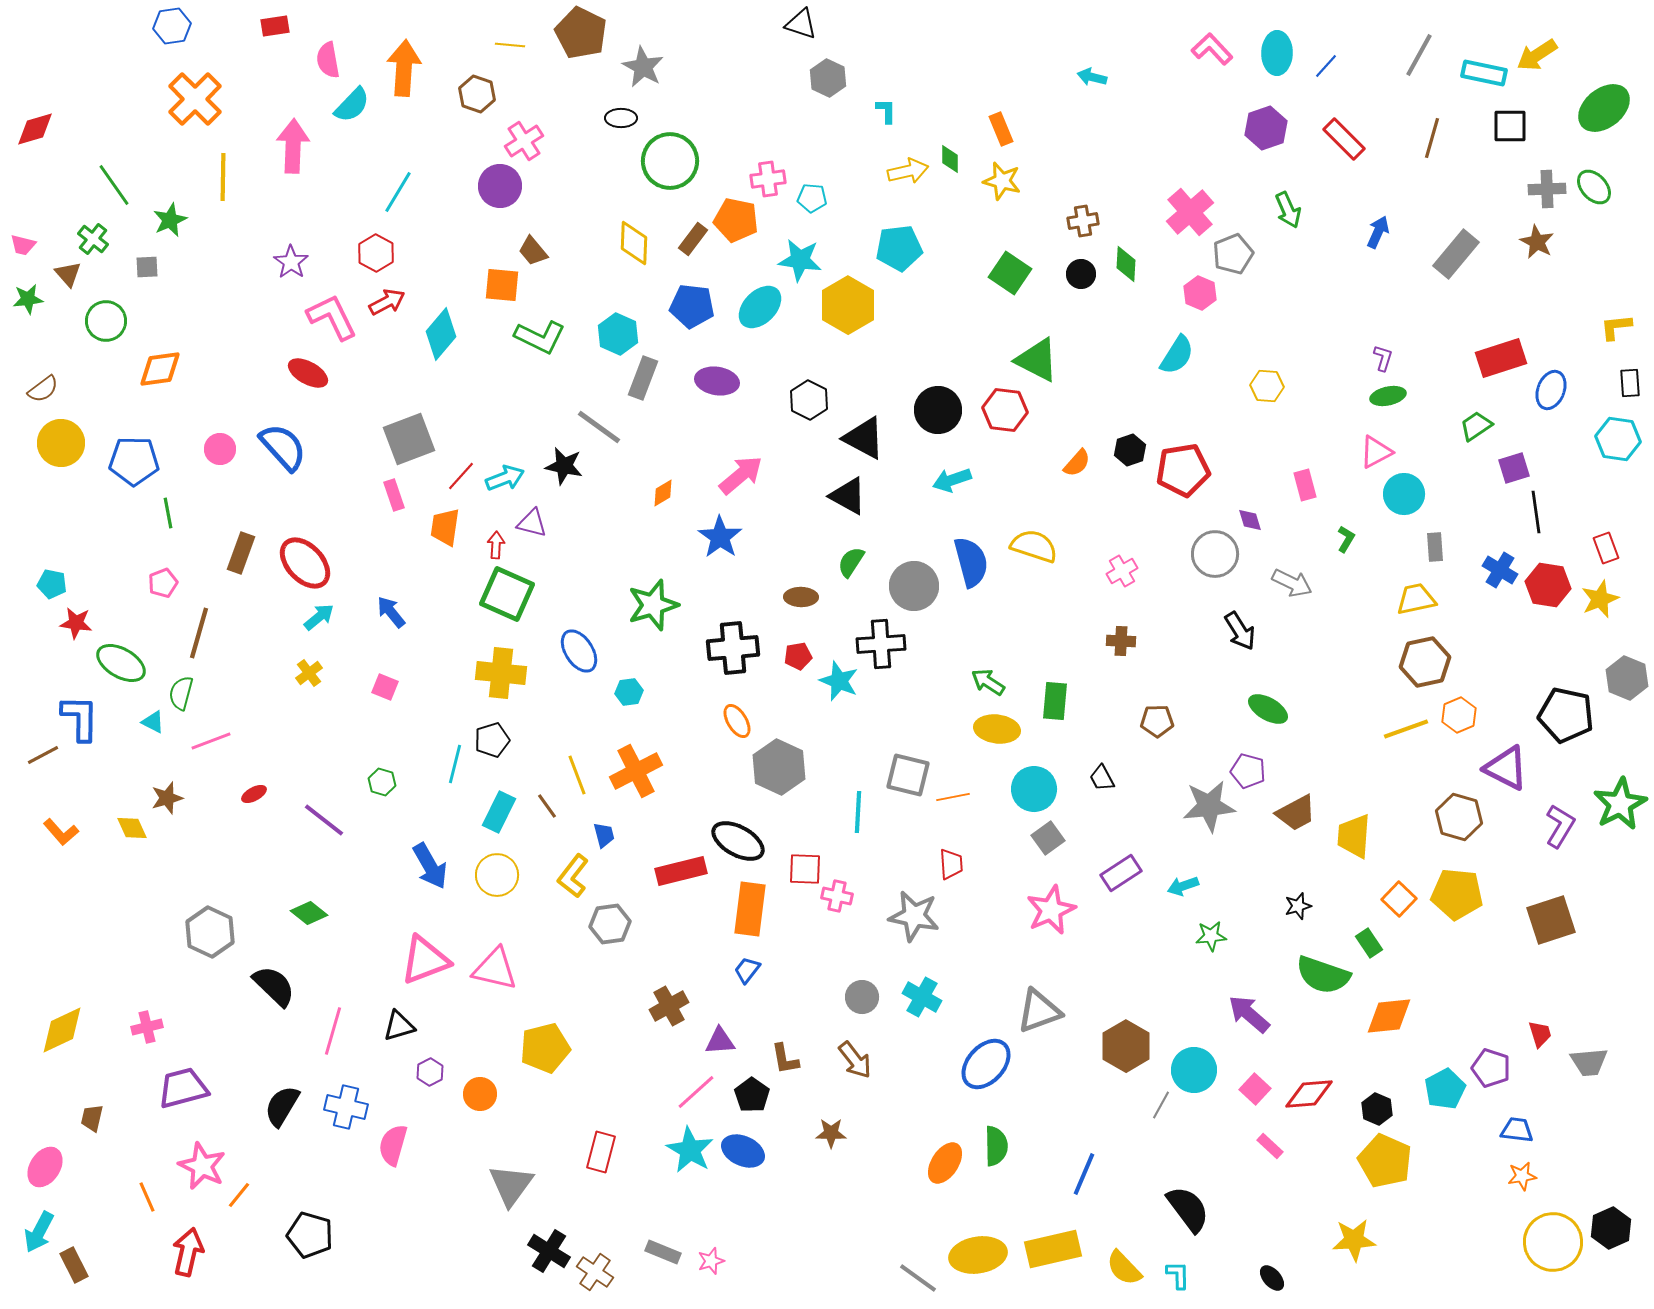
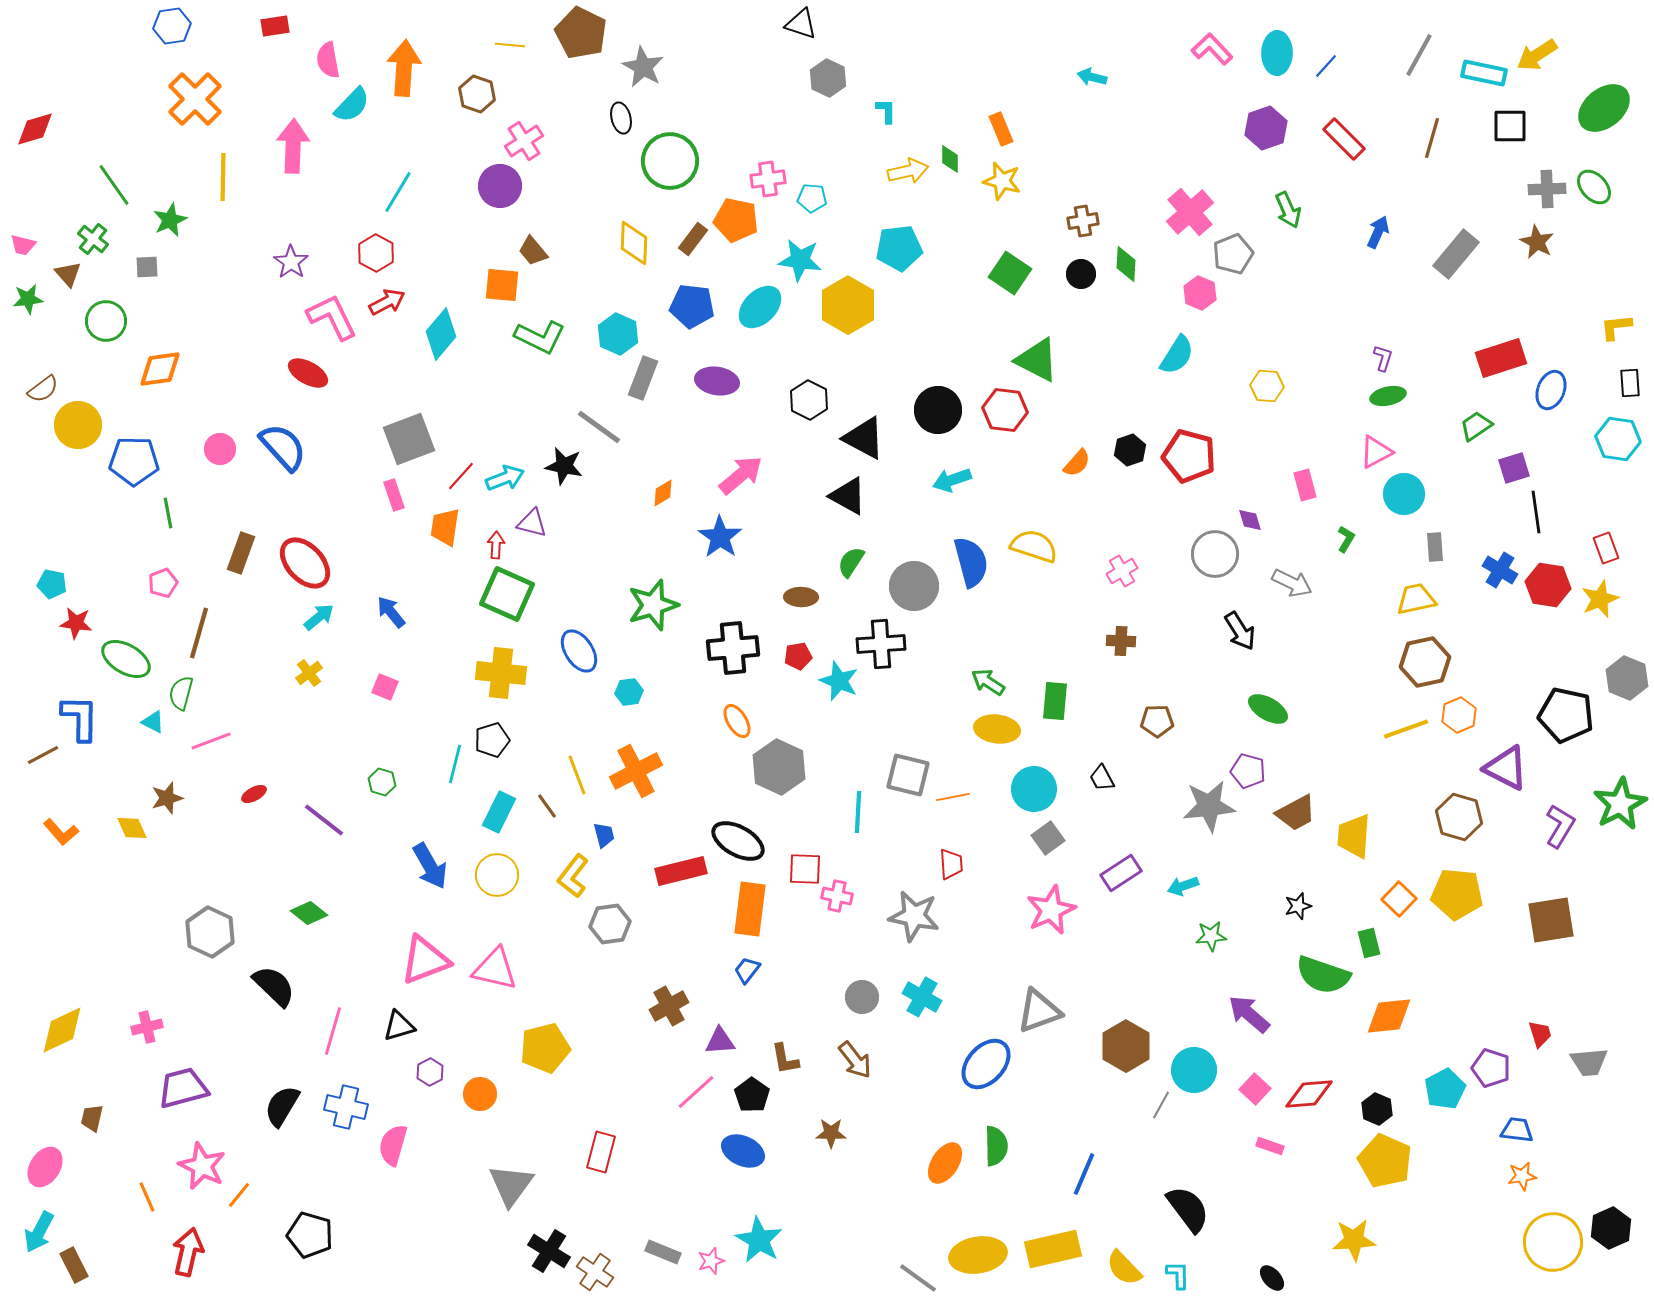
black ellipse at (621, 118): rotated 76 degrees clockwise
yellow circle at (61, 443): moved 17 px right, 18 px up
red pentagon at (1183, 470): moved 6 px right, 14 px up; rotated 24 degrees clockwise
green ellipse at (121, 663): moved 5 px right, 4 px up
brown square at (1551, 920): rotated 9 degrees clockwise
green rectangle at (1369, 943): rotated 20 degrees clockwise
pink rectangle at (1270, 1146): rotated 24 degrees counterclockwise
cyan star at (690, 1150): moved 69 px right, 90 px down
